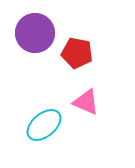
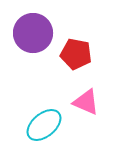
purple circle: moved 2 px left
red pentagon: moved 1 px left, 1 px down
